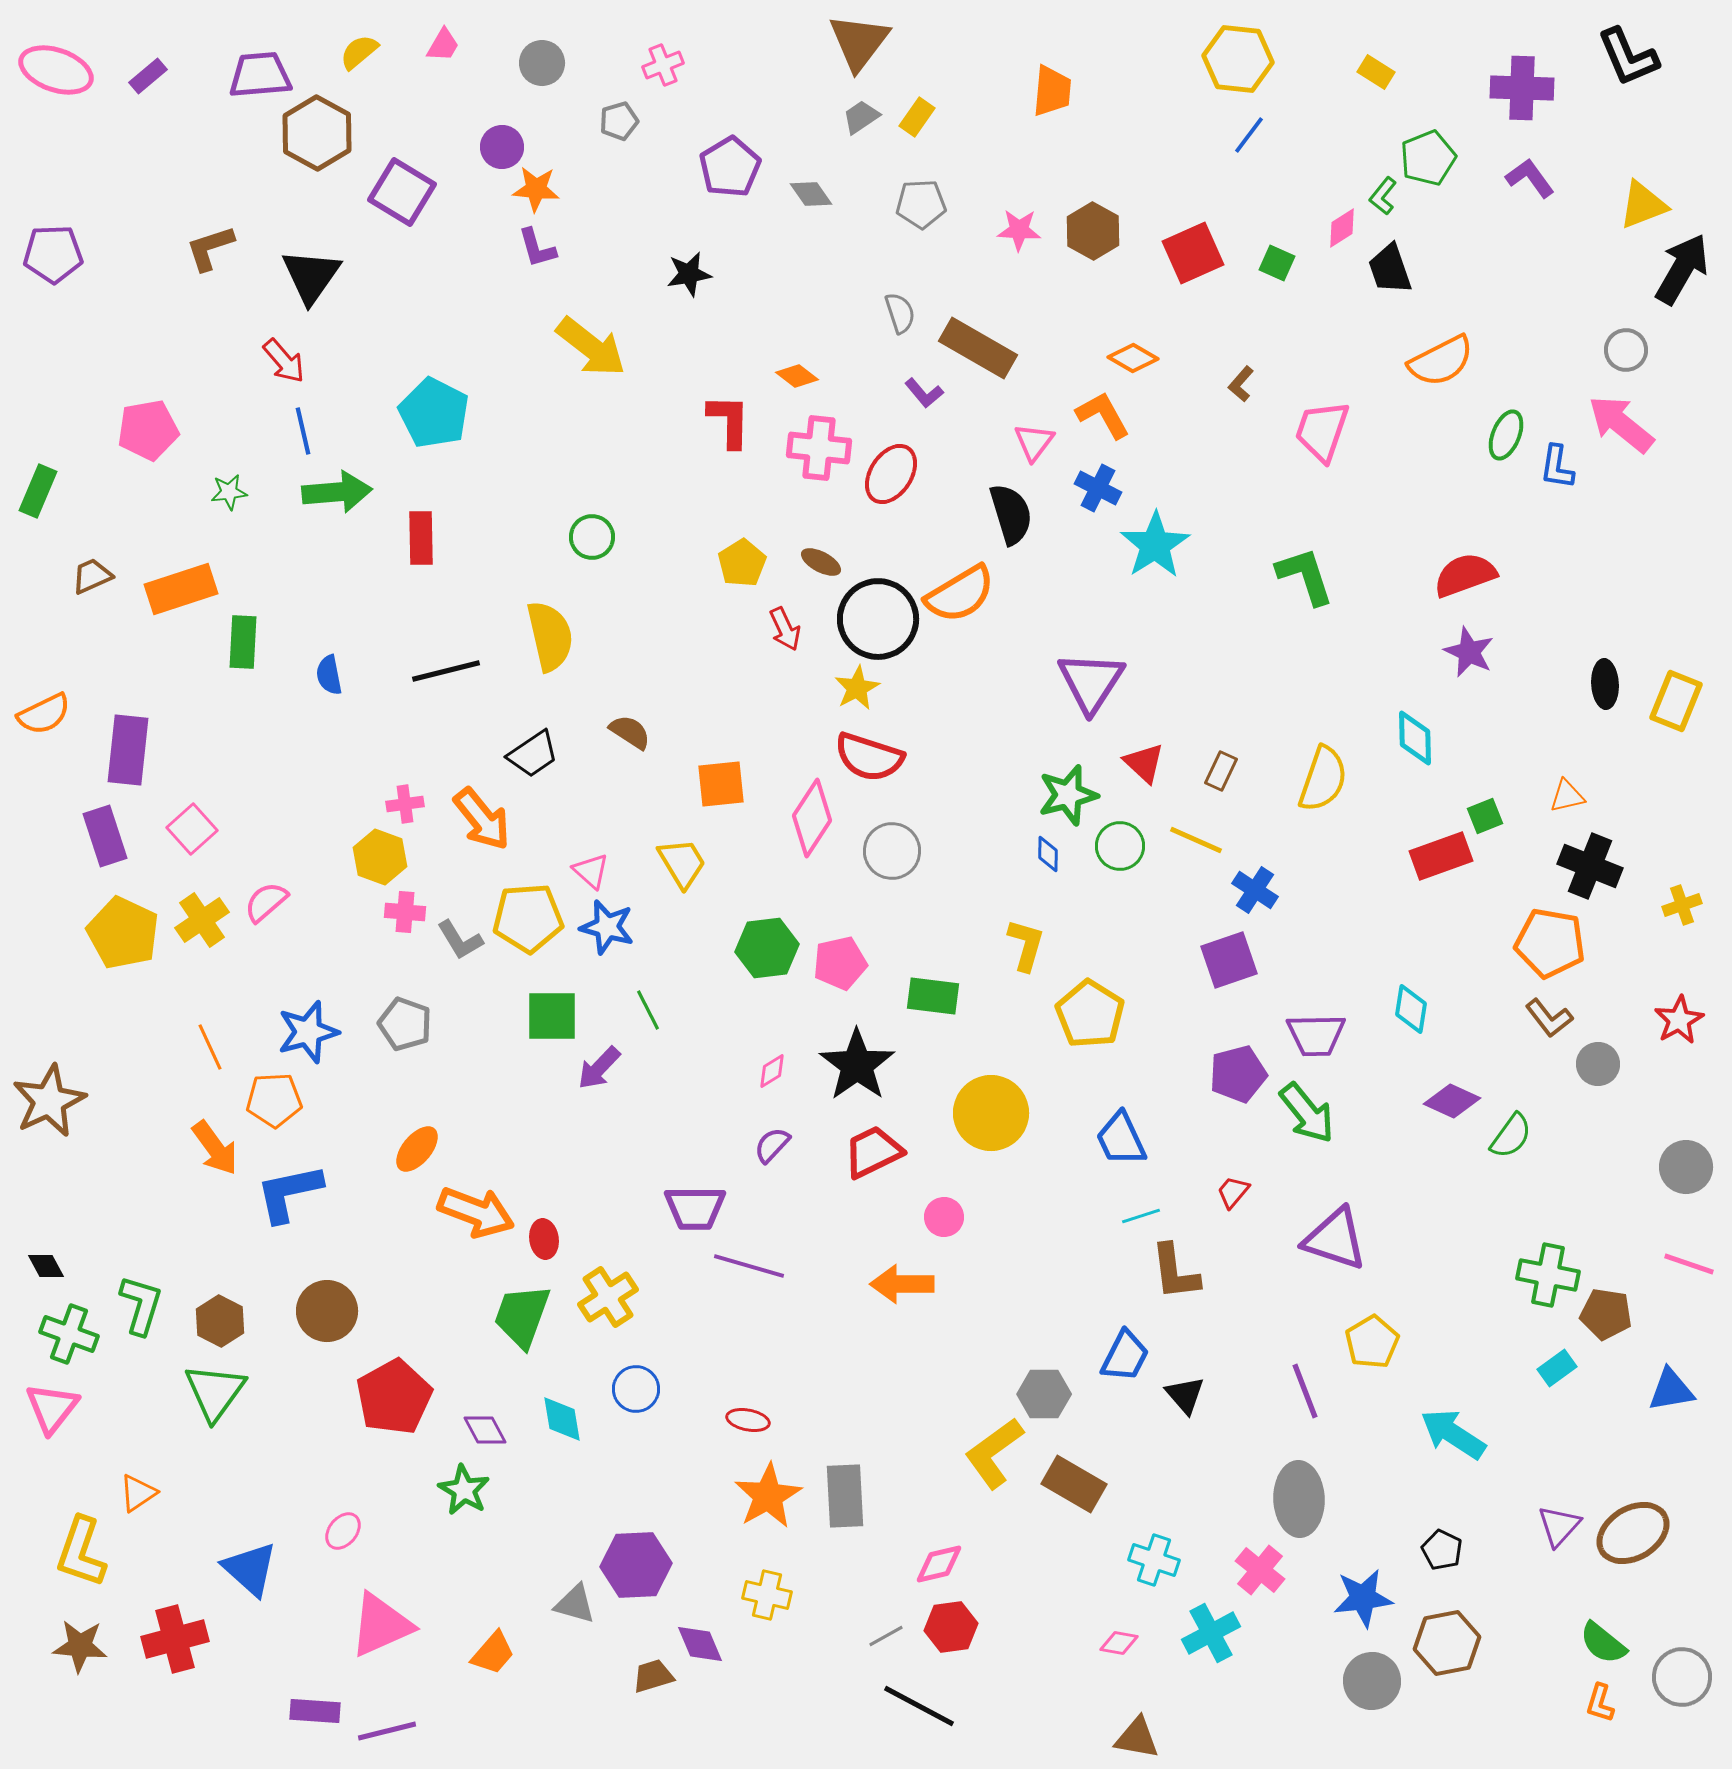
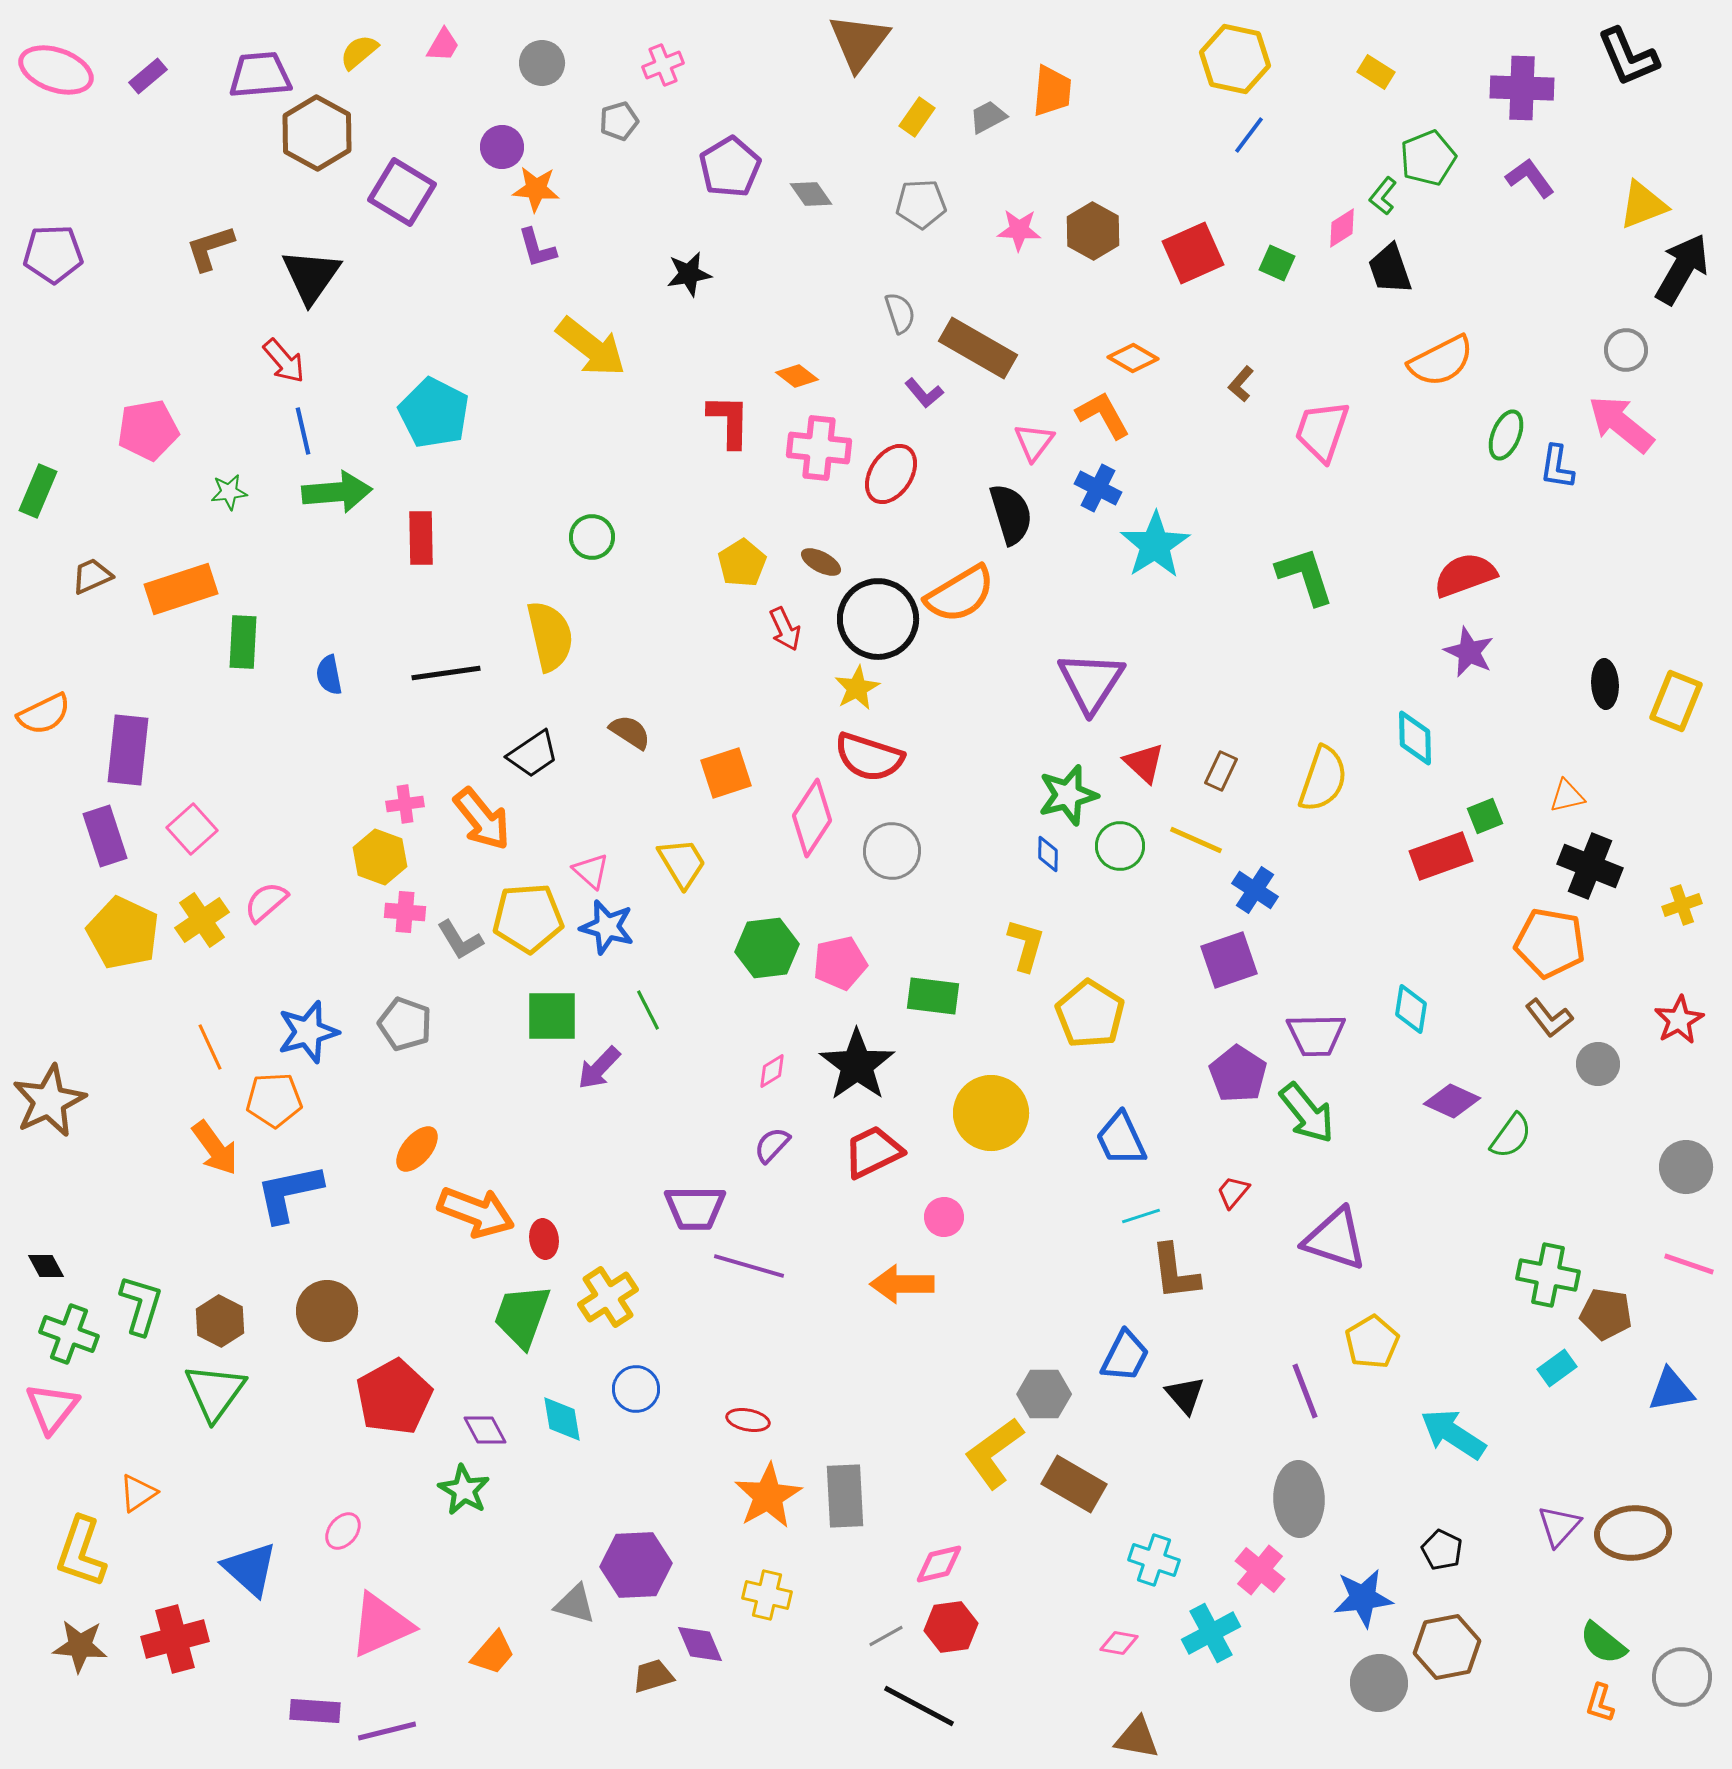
yellow hexagon at (1238, 59): moved 3 px left; rotated 6 degrees clockwise
gray trapezoid at (861, 117): moved 127 px right; rotated 6 degrees clockwise
black line at (446, 671): moved 2 px down; rotated 6 degrees clockwise
orange square at (721, 784): moved 5 px right, 11 px up; rotated 12 degrees counterclockwise
purple pentagon at (1238, 1074): rotated 24 degrees counterclockwise
brown ellipse at (1633, 1533): rotated 26 degrees clockwise
brown hexagon at (1447, 1643): moved 4 px down
gray circle at (1372, 1681): moved 7 px right, 2 px down
